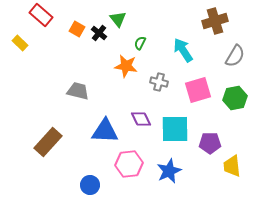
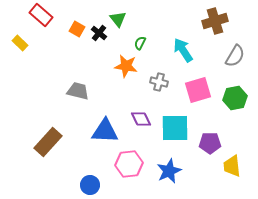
cyan square: moved 1 px up
